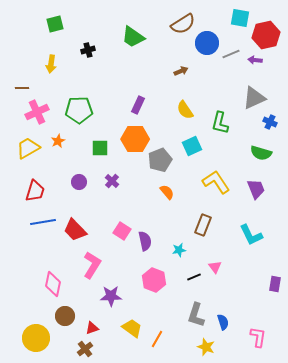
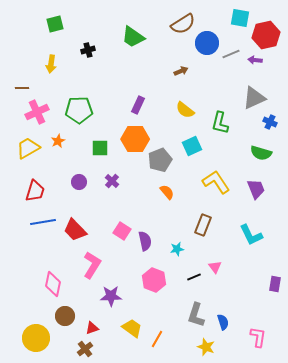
yellow semicircle at (185, 110): rotated 18 degrees counterclockwise
cyan star at (179, 250): moved 2 px left, 1 px up
